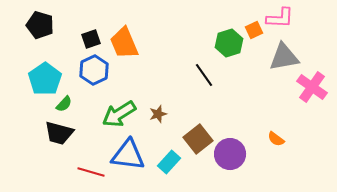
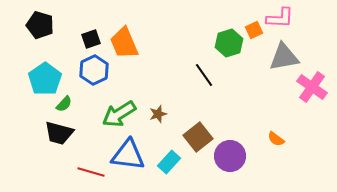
brown square: moved 2 px up
purple circle: moved 2 px down
